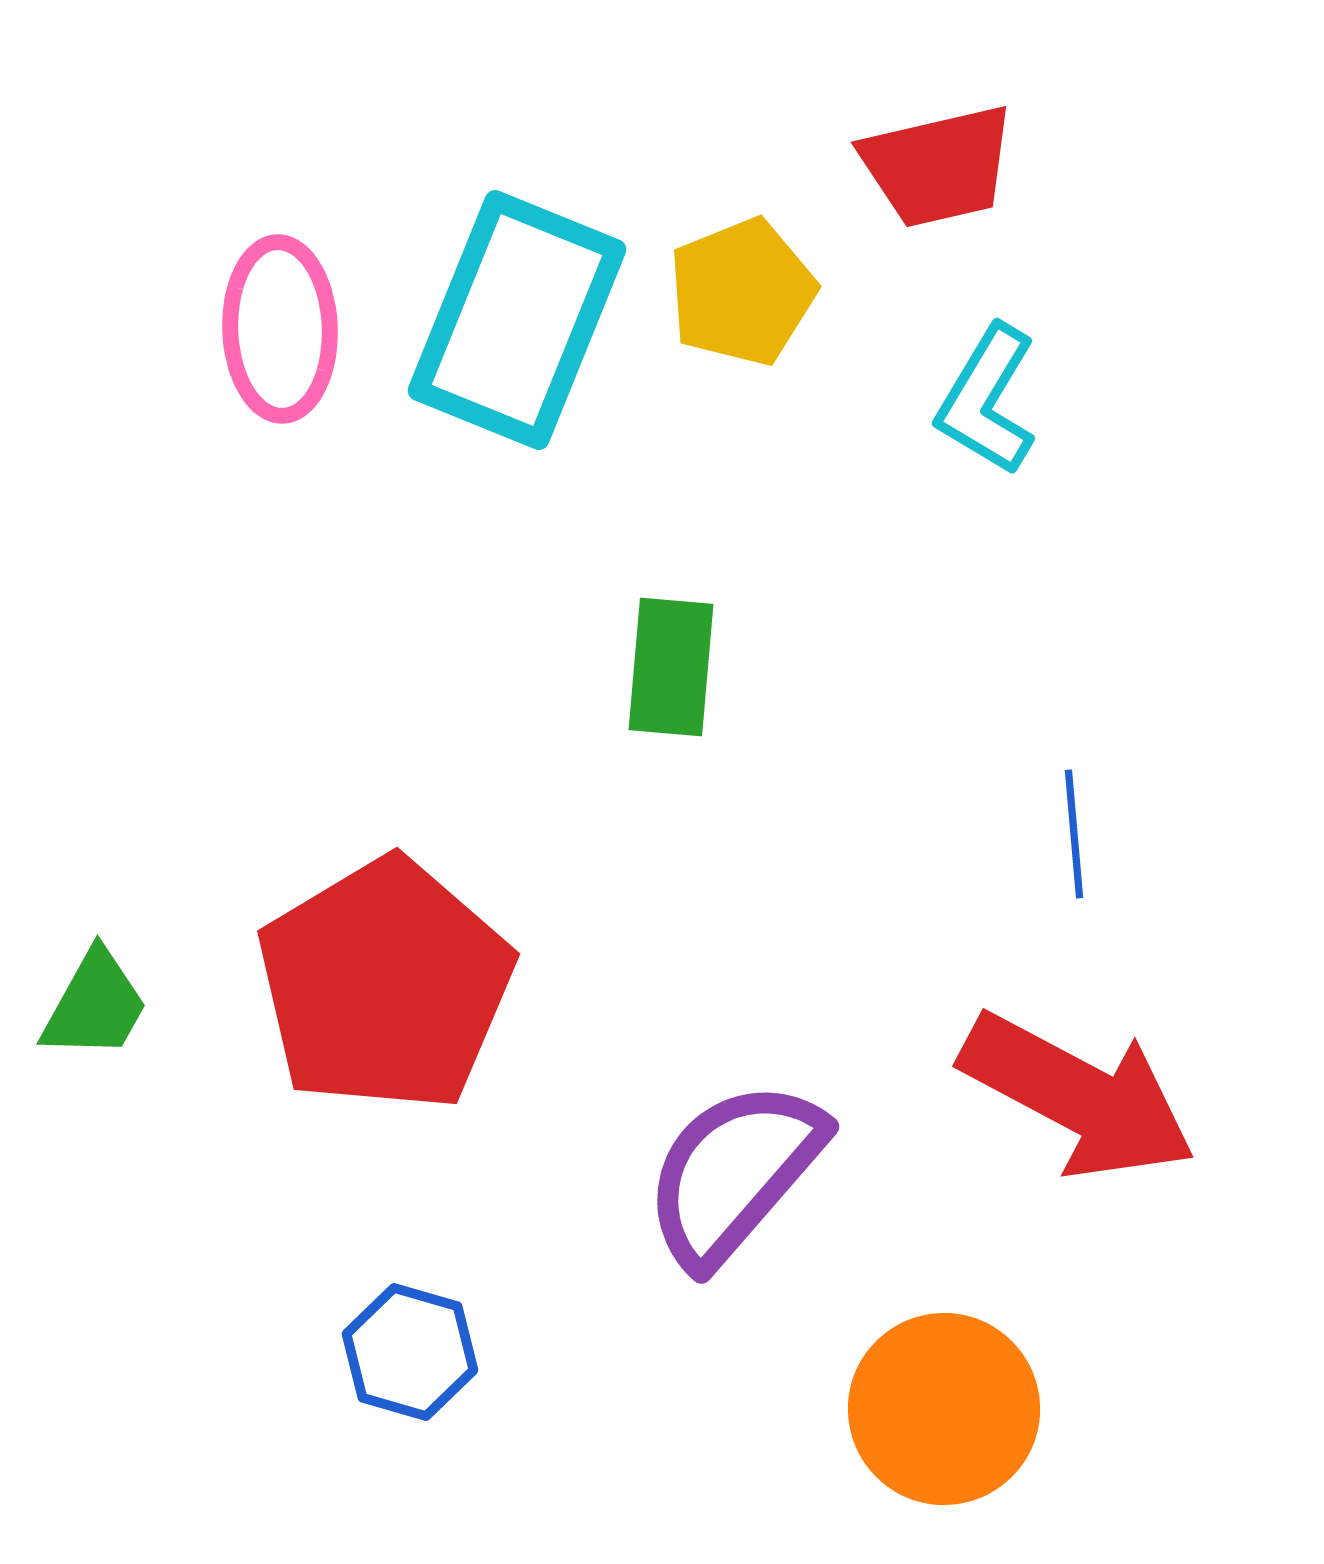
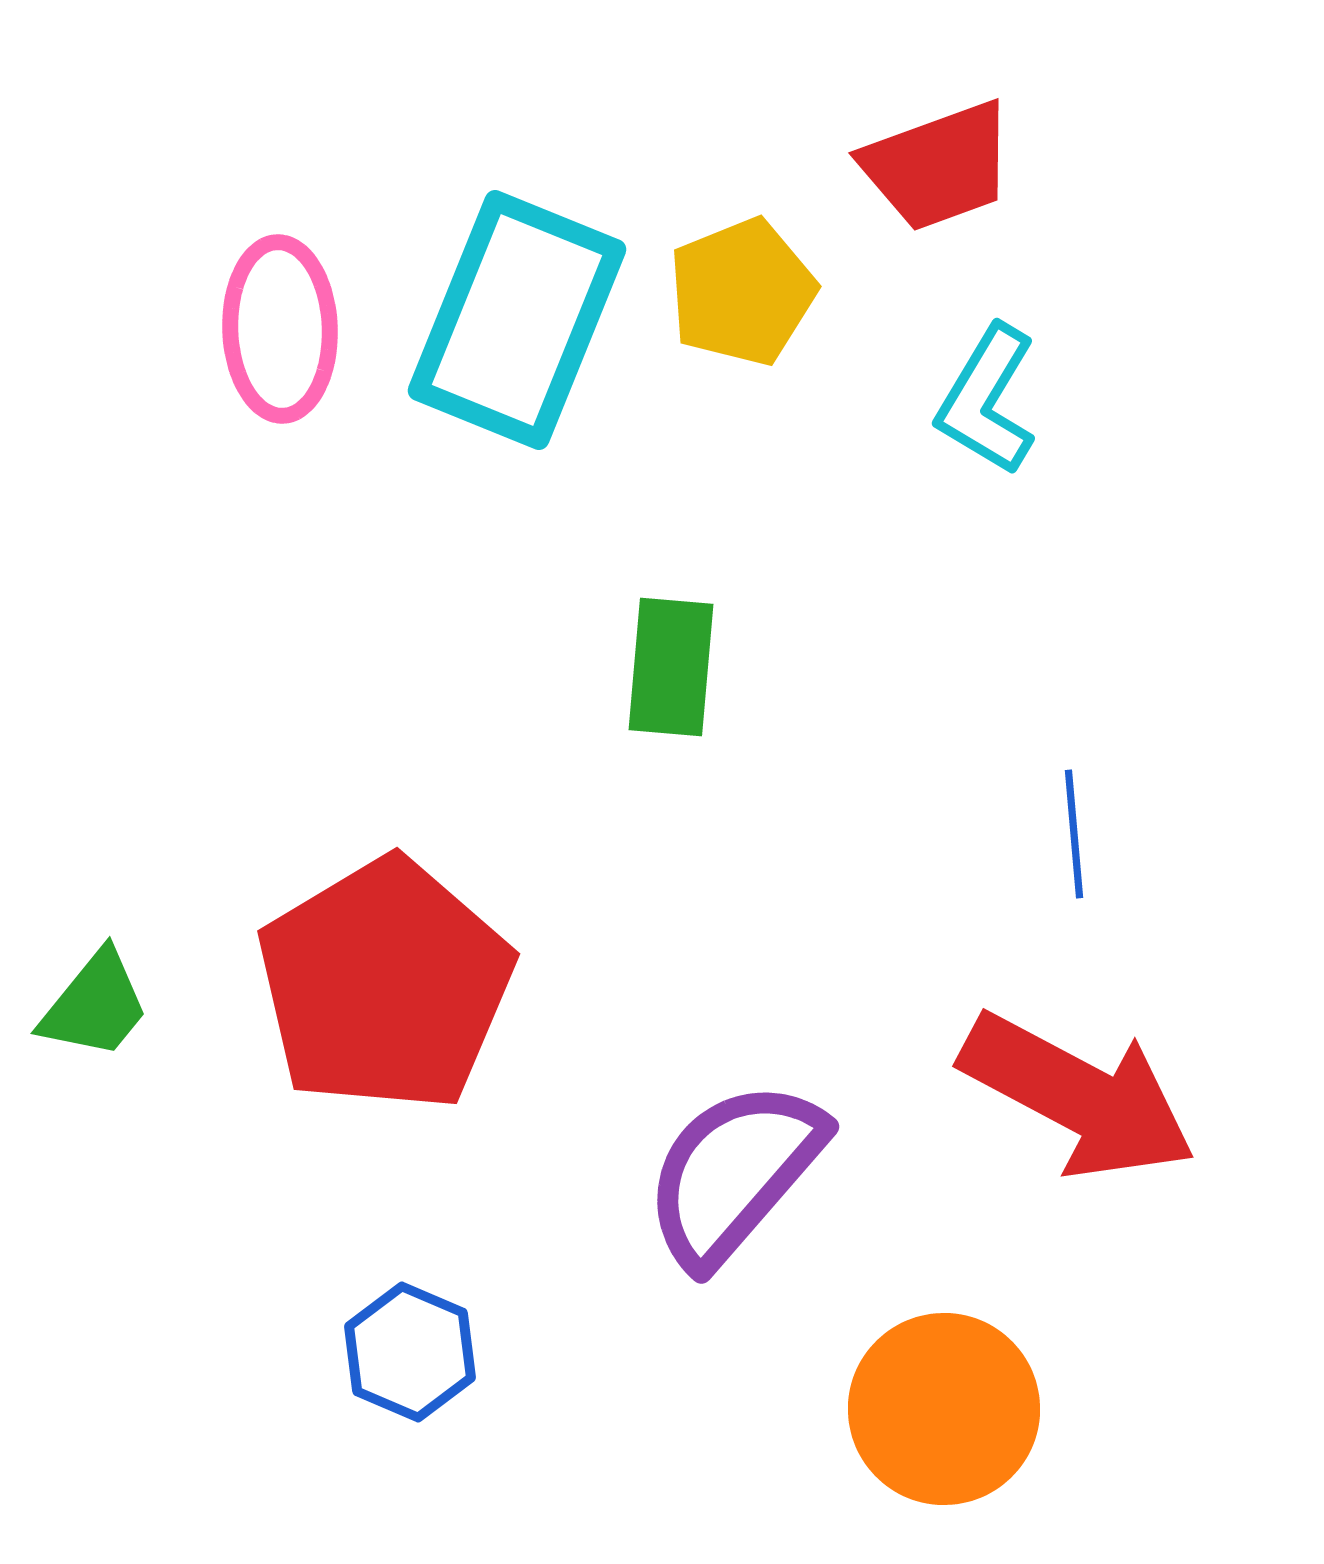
red trapezoid: rotated 7 degrees counterclockwise
green trapezoid: rotated 10 degrees clockwise
blue hexagon: rotated 7 degrees clockwise
